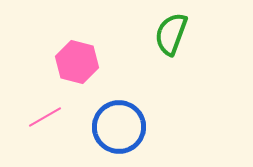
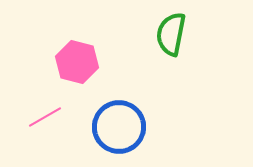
green semicircle: rotated 9 degrees counterclockwise
